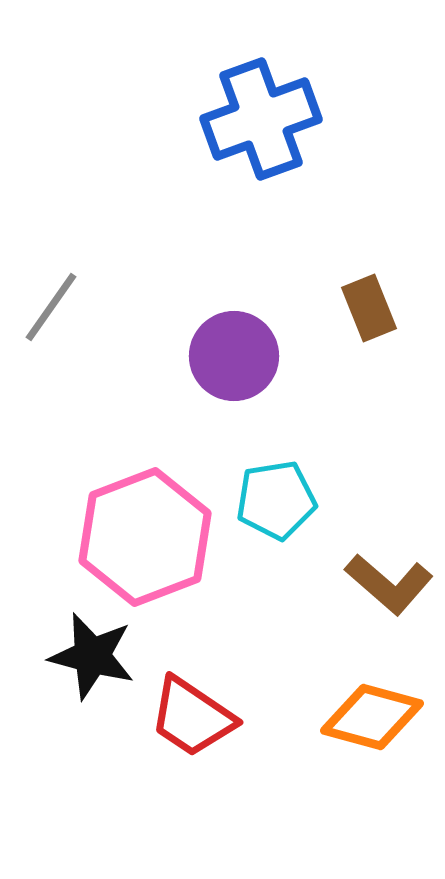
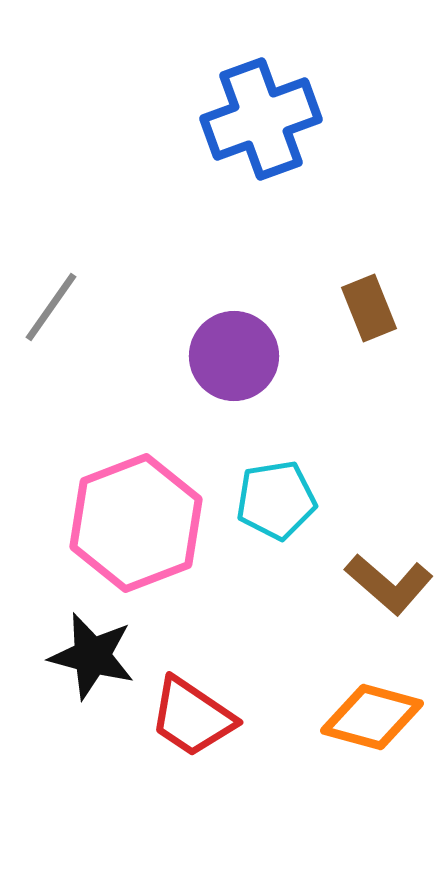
pink hexagon: moved 9 px left, 14 px up
